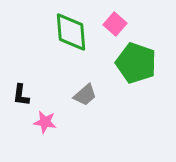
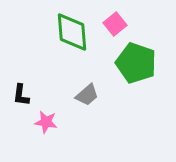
pink square: rotated 10 degrees clockwise
green diamond: moved 1 px right
gray trapezoid: moved 2 px right
pink star: moved 1 px right
